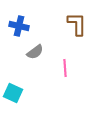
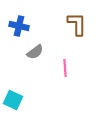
cyan square: moved 7 px down
